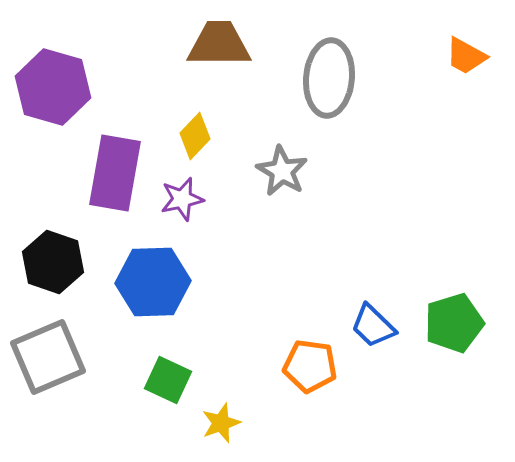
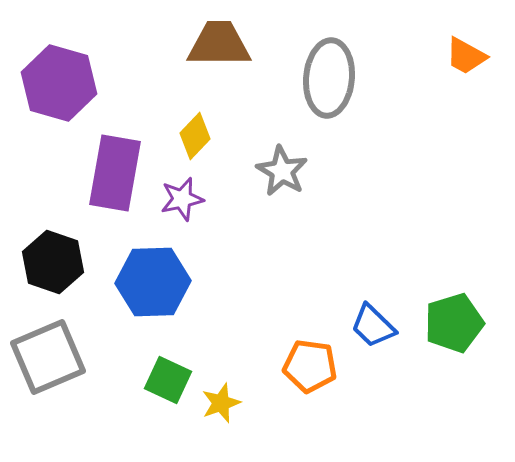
purple hexagon: moved 6 px right, 4 px up
yellow star: moved 20 px up
